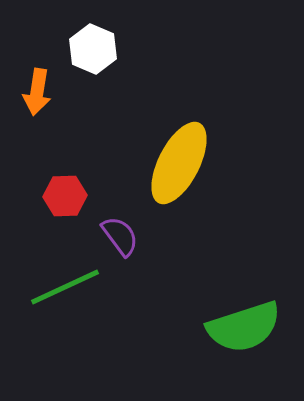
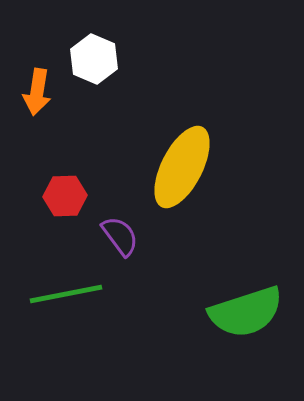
white hexagon: moved 1 px right, 10 px down
yellow ellipse: moved 3 px right, 4 px down
green line: moved 1 px right, 7 px down; rotated 14 degrees clockwise
green semicircle: moved 2 px right, 15 px up
